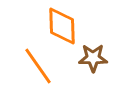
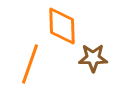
orange line: moved 8 px left, 2 px up; rotated 54 degrees clockwise
